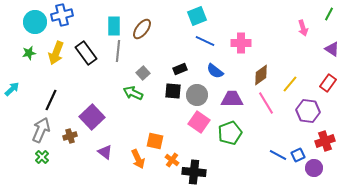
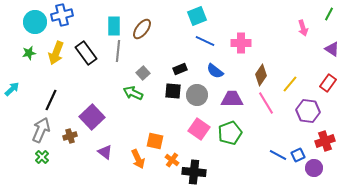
brown diamond at (261, 75): rotated 20 degrees counterclockwise
pink square at (199, 122): moved 7 px down
